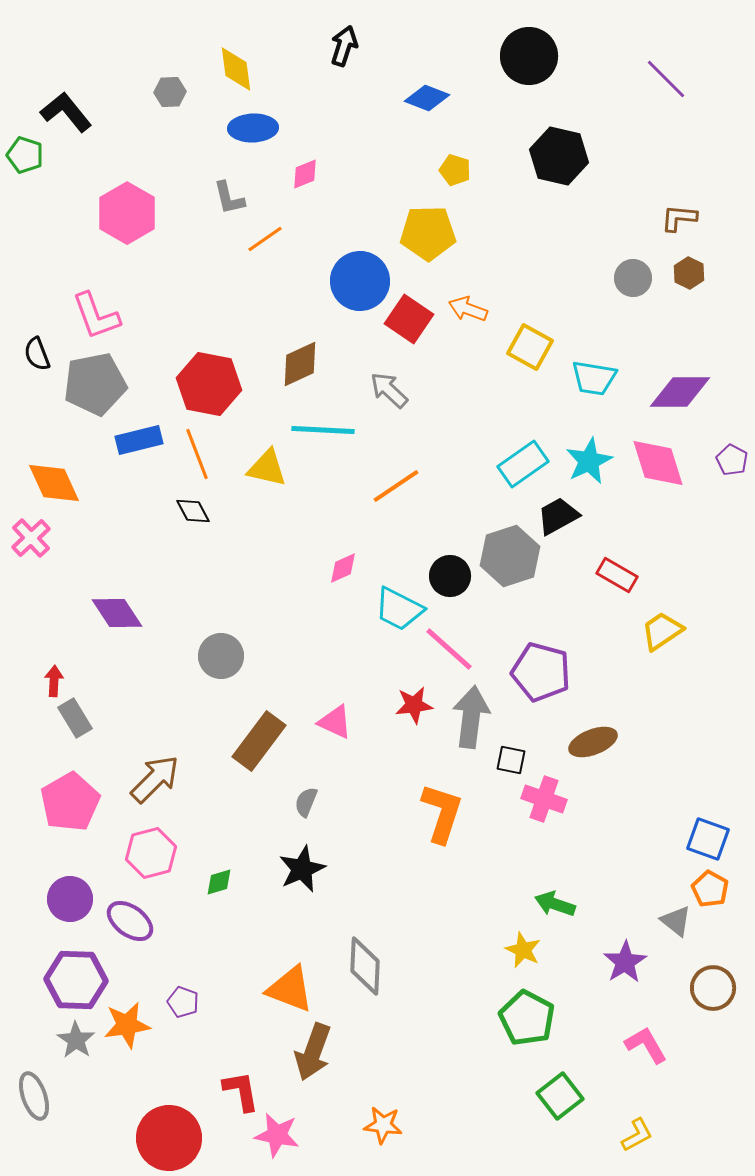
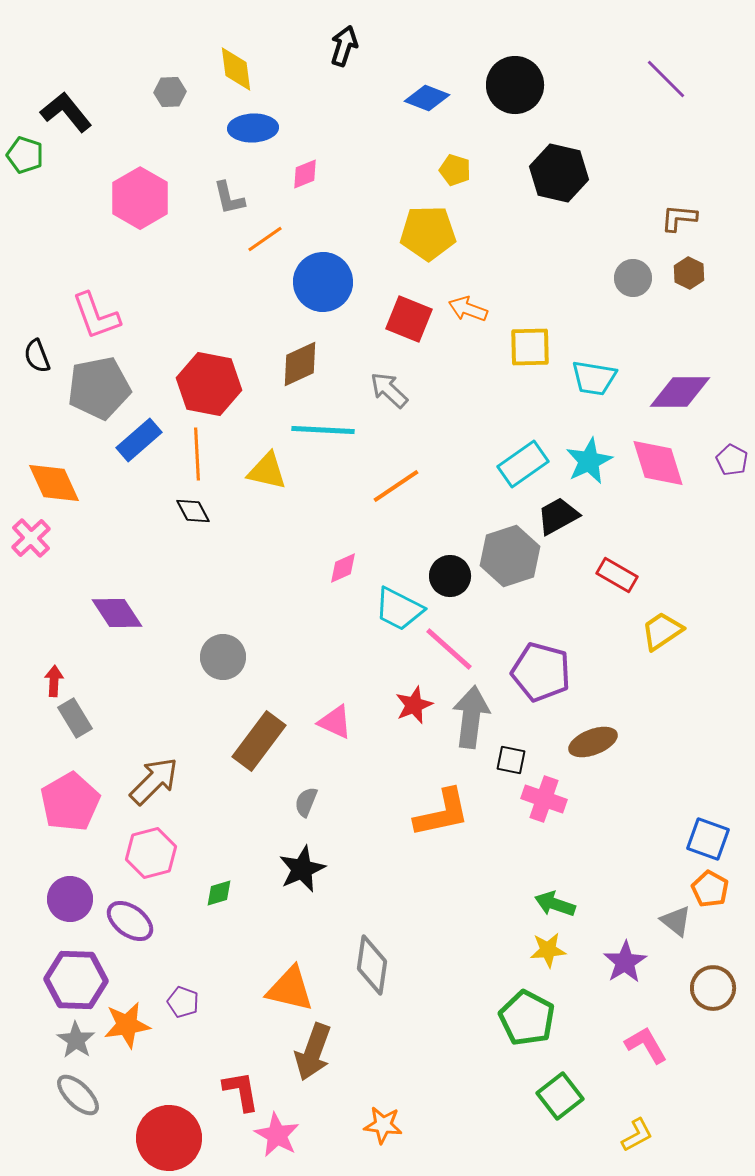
black circle at (529, 56): moved 14 px left, 29 px down
black hexagon at (559, 156): moved 17 px down
pink hexagon at (127, 213): moved 13 px right, 15 px up
blue circle at (360, 281): moved 37 px left, 1 px down
red square at (409, 319): rotated 12 degrees counterclockwise
yellow square at (530, 347): rotated 30 degrees counterclockwise
black semicircle at (37, 354): moved 2 px down
gray pentagon at (95, 384): moved 4 px right, 4 px down
blue rectangle at (139, 440): rotated 27 degrees counterclockwise
orange line at (197, 454): rotated 18 degrees clockwise
yellow triangle at (267, 468): moved 3 px down
gray circle at (221, 656): moved 2 px right, 1 px down
red star at (414, 705): rotated 15 degrees counterclockwise
brown arrow at (155, 779): moved 1 px left, 2 px down
orange L-shape at (442, 813): rotated 60 degrees clockwise
green diamond at (219, 882): moved 11 px down
yellow star at (523, 950): moved 25 px right; rotated 30 degrees counterclockwise
gray diamond at (365, 966): moved 7 px right, 1 px up; rotated 6 degrees clockwise
orange triangle at (290, 989): rotated 8 degrees counterclockwise
gray ellipse at (34, 1096): moved 44 px right, 1 px up; rotated 27 degrees counterclockwise
pink star at (277, 1135): rotated 18 degrees clockwise
